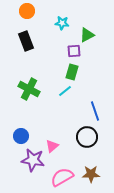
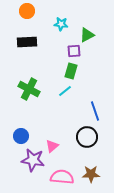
cyan star: moved 1 px left, 1 px down
black rectangle: moved 1 px right, 1 px down; rotated 72 degrees counterclockwise
green rectangle: moved 1 px left, 1 px up
pink semicircle: rotated 35 degrees clockwise
